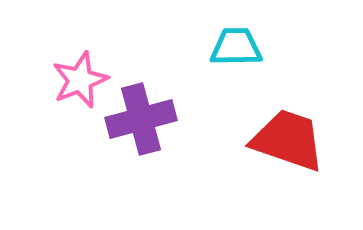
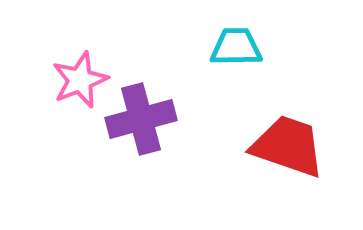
red trapezoid: moved 6 px down
